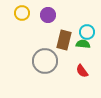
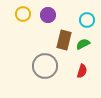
yellow circle: moved 1 px right, 1 px down
cyan circle: moved 12 px up
green semicircle: rotated 32 degrees counterclockwise
gray circle: moved 5 px down
red semicircle: rotated 128 degrees counterclockwise
